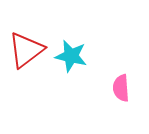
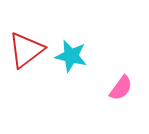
pink semicircle: rotated 140 degrees counterclockwise
